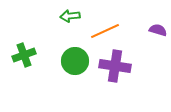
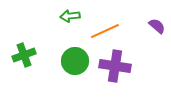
purple semicircle: moved 1 px left, 4 px up; rotated 24 degrees clockwise
